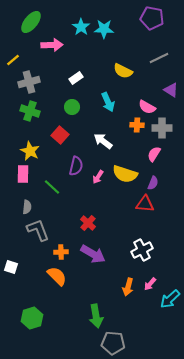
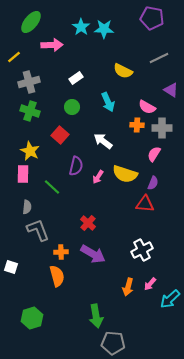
yellow line at (13, 60): moved 1 px right, 3 px up
orange semicircle at (57, 276): rotated 30 degrees clockwise
